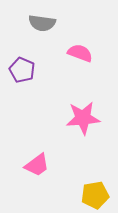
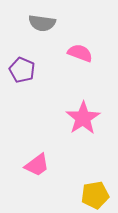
pink star: rotated 28 degrees counterclockwise
